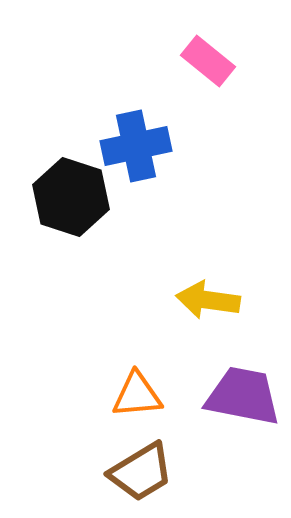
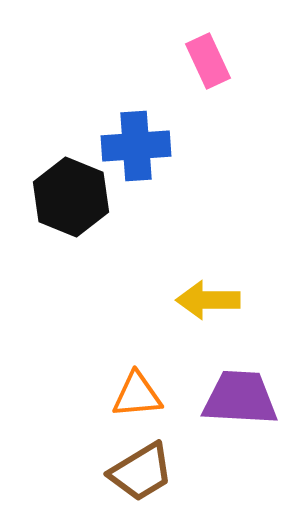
pink rectangle: rotated 26 degrees clockwise
blue cross: rotated 8 degrees clockwise
black hexagon: rotated 4 degrees clockwise
yellow arrow: rotated 8 degrees counterclockwise
purple trapezoid: moved 3 px left, 2 px down; rotated 8 degrees counterclockwise
